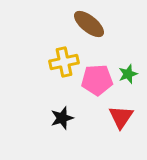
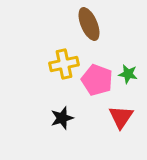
brown ellipse: rotated 28 degrees clockwise
yellow cross: moved 2 px down
green star: rotated 30 degrees clockwise
pink pentagon: rotated 24 degrees clockwise
